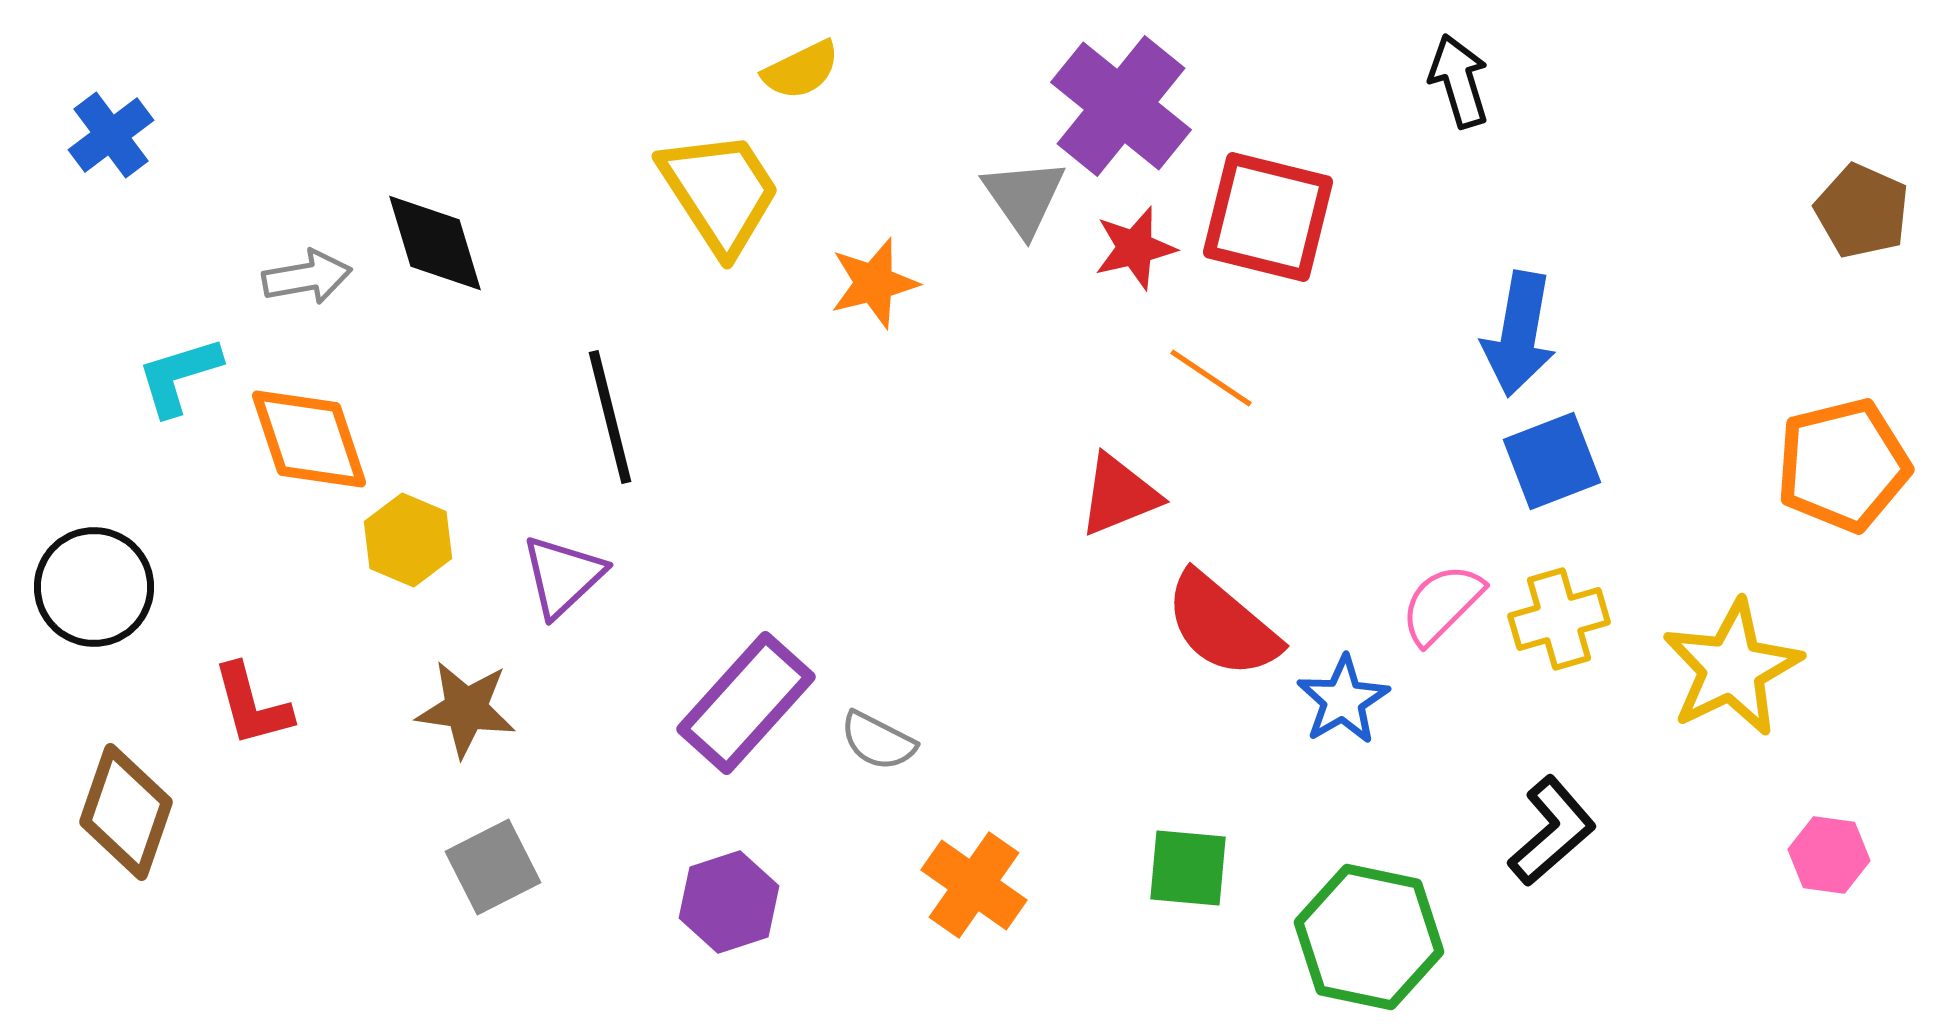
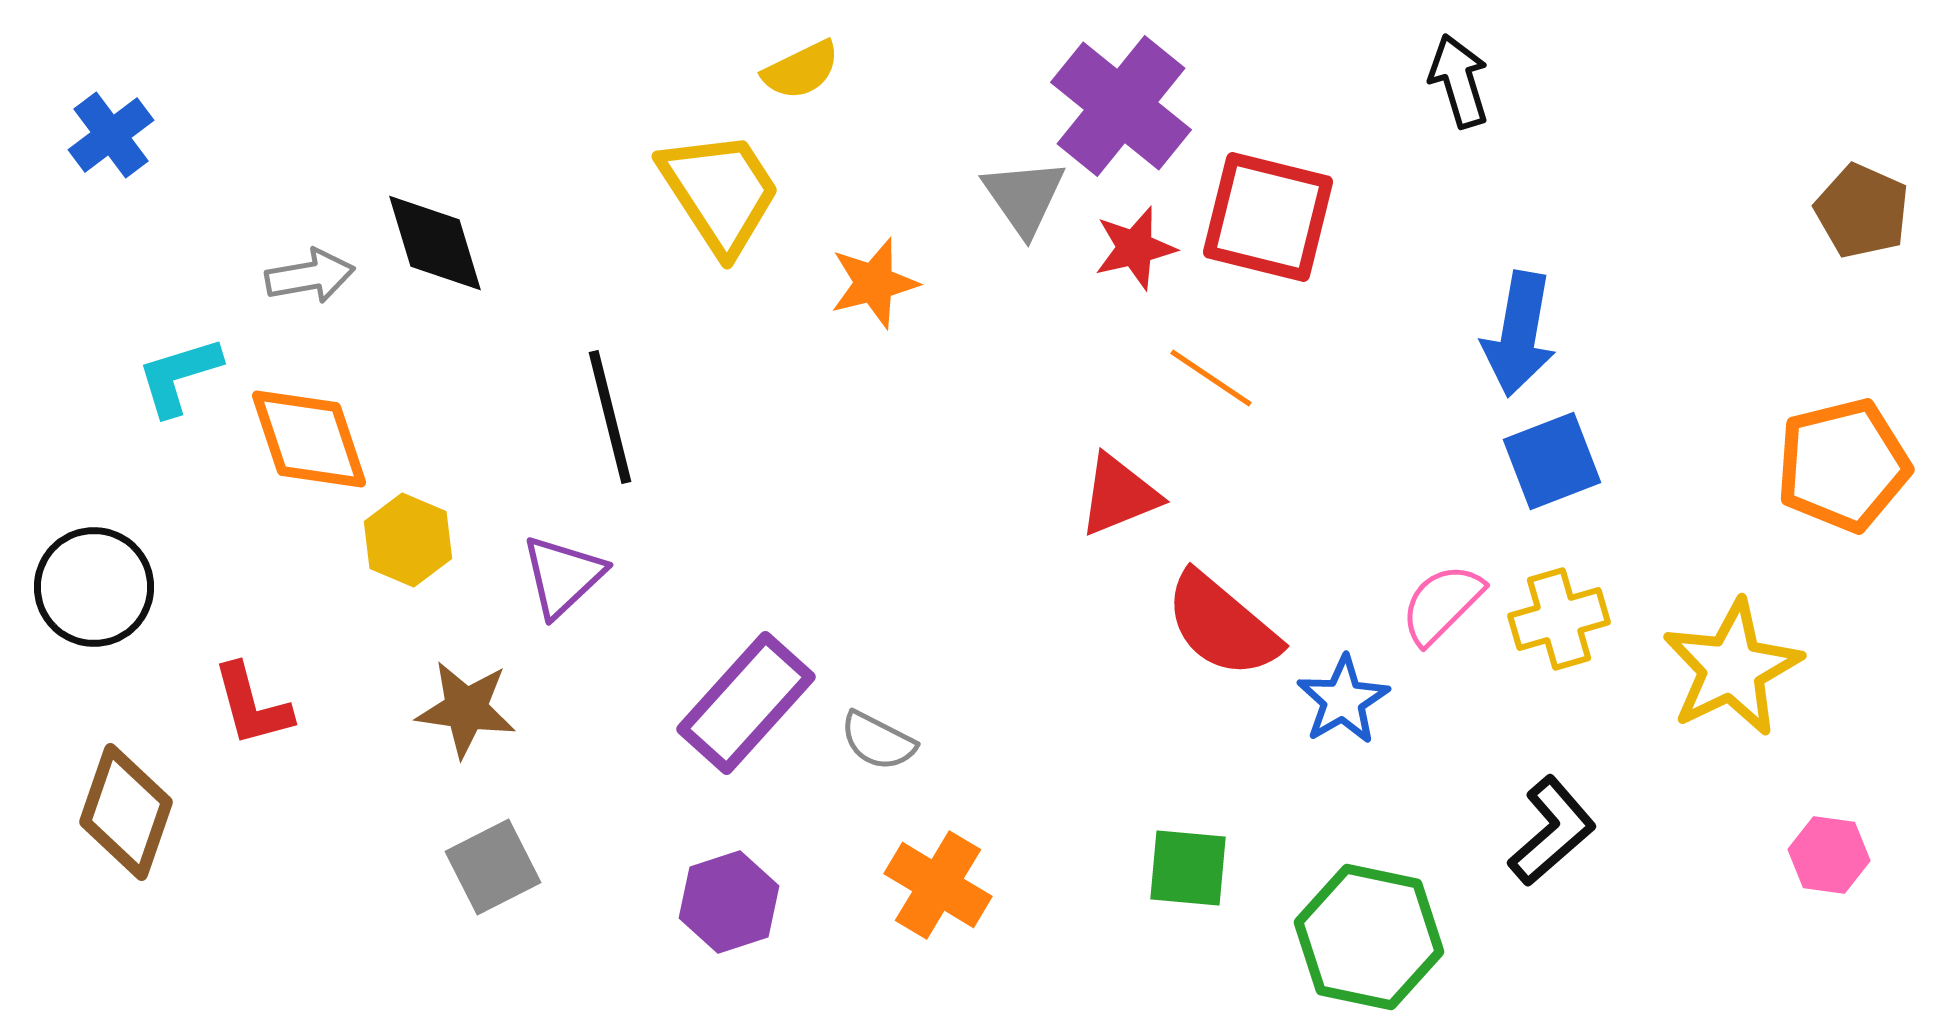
gray arrow: moved 3 px right, 1 px up
orange cross: moved 36 px left; rotated 4 degrees counterclockwise
